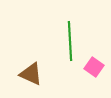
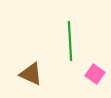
pink square: moved 1 px right, 7 px down
